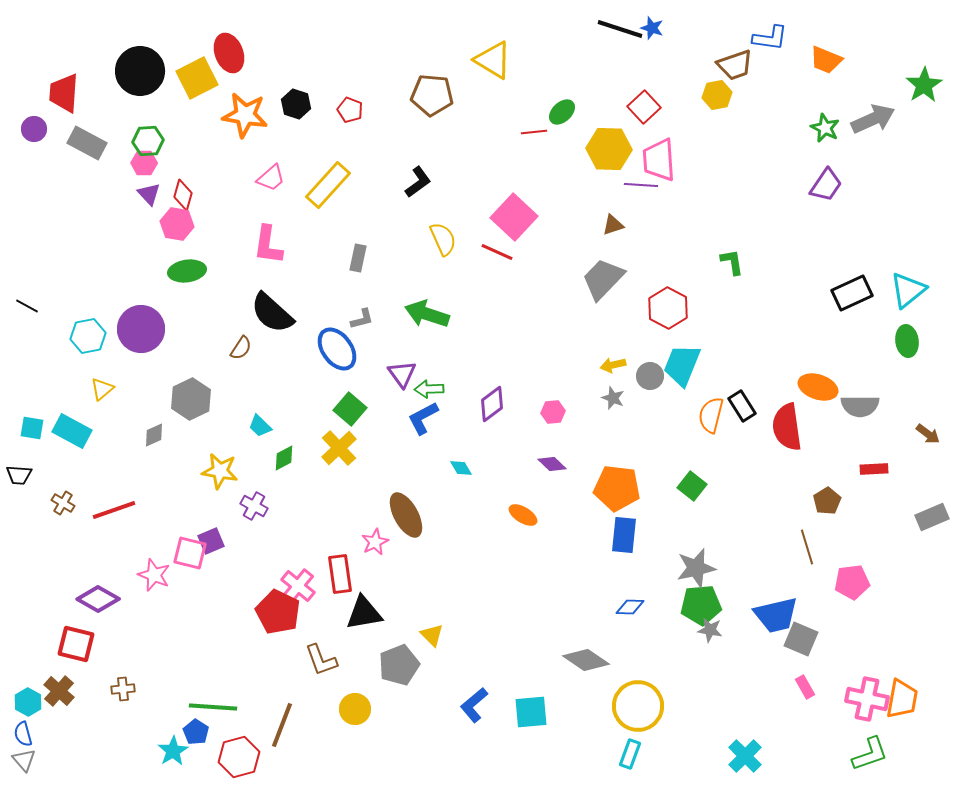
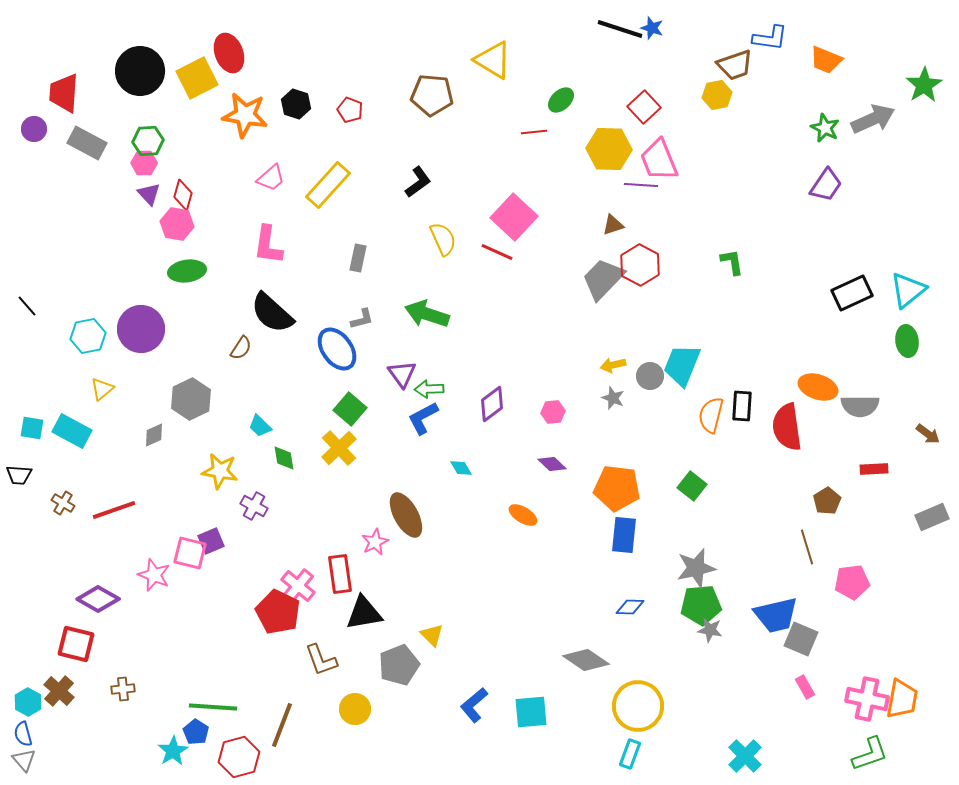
green ellipse at (562, 112): moved 1 px left, 12 px up
pink trapezoid at (659, 160): rotated 18 degrees counterclockwise
black line at (27, 306): rotated 20 degrees clockwise
red hexagon at (668, 308): moved 28 px left, 43 px up
black rectangle at (742, 406): rotated 36 degrees clockwise
green diamond at (284, 458): rotated 72 degrees counterclockwise
